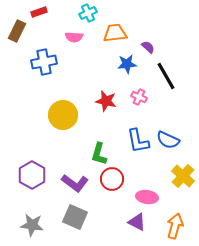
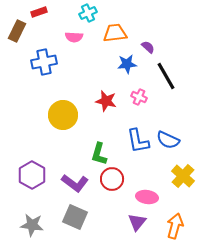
purple triangle: rotated 42 degrees clockwise
